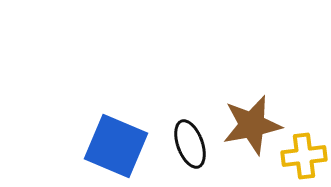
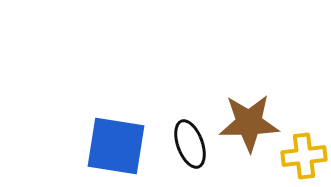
brown star: moved 3 px left, 2 px up; rotated 10 degrees clockwise
blue square: rotated 14 degrees counterclockwise
